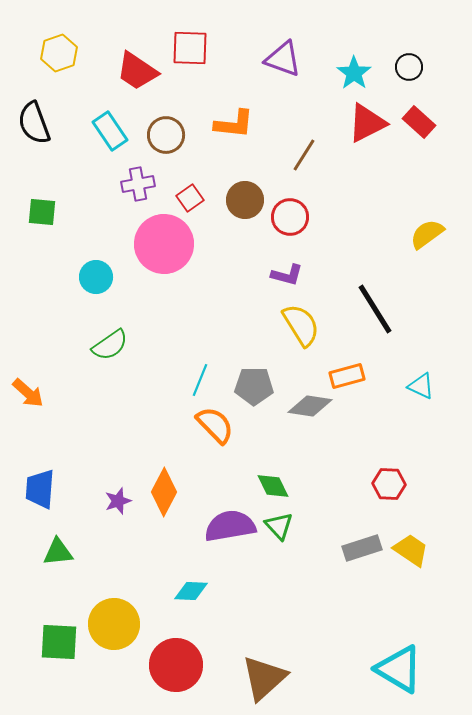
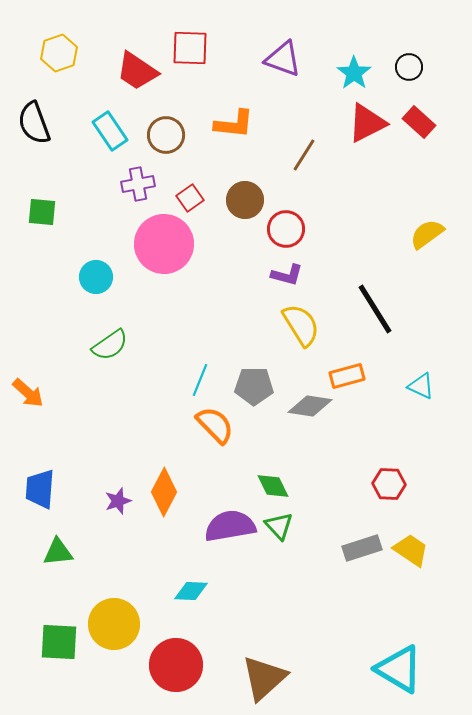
red circle at (290, 217): moved 4 px left, 12 px down
